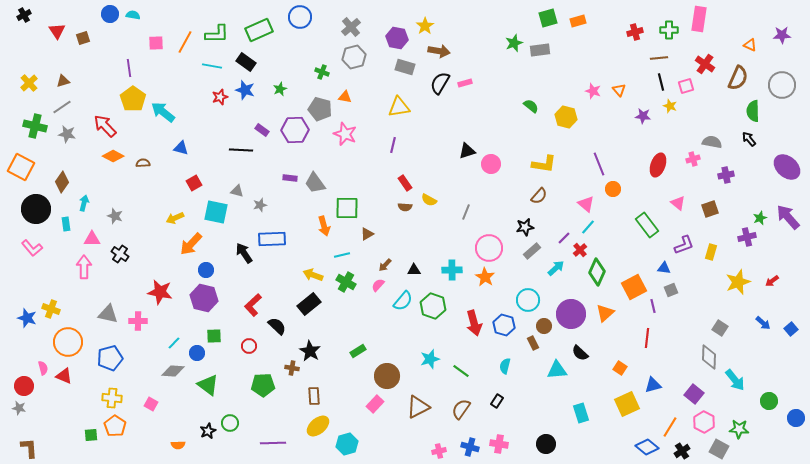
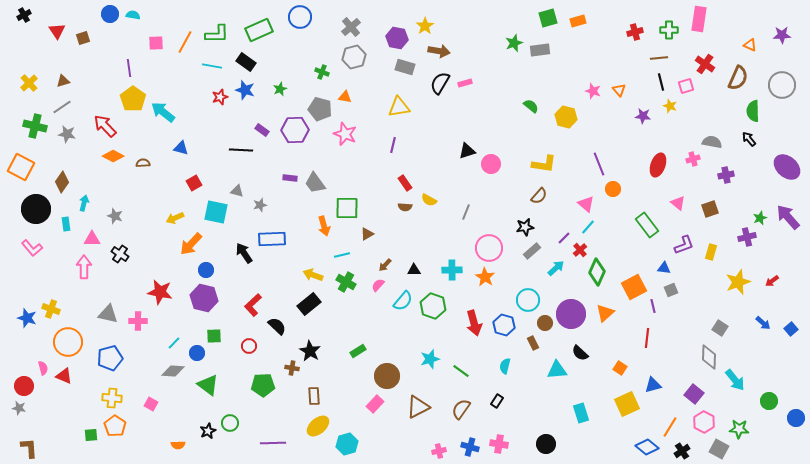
brown circle at (544, 326): moved 1 px right, 3 px up
